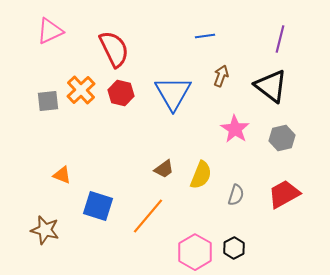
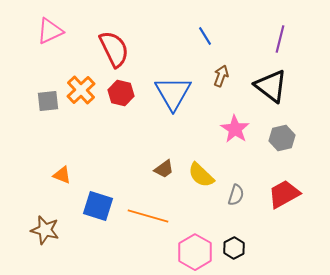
blue line: rotated 66 degrees clockwise
yellow semicircle: rotated 112 degrees clockwise
orange line: rotated 66 degrees clockwise
